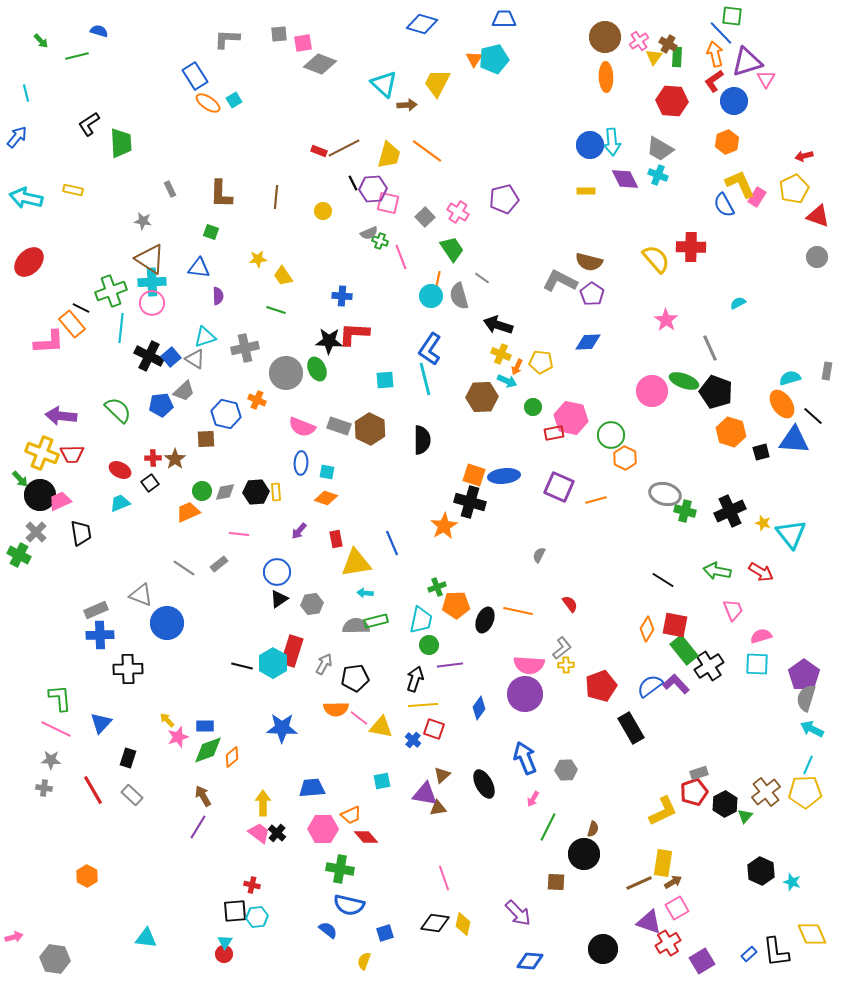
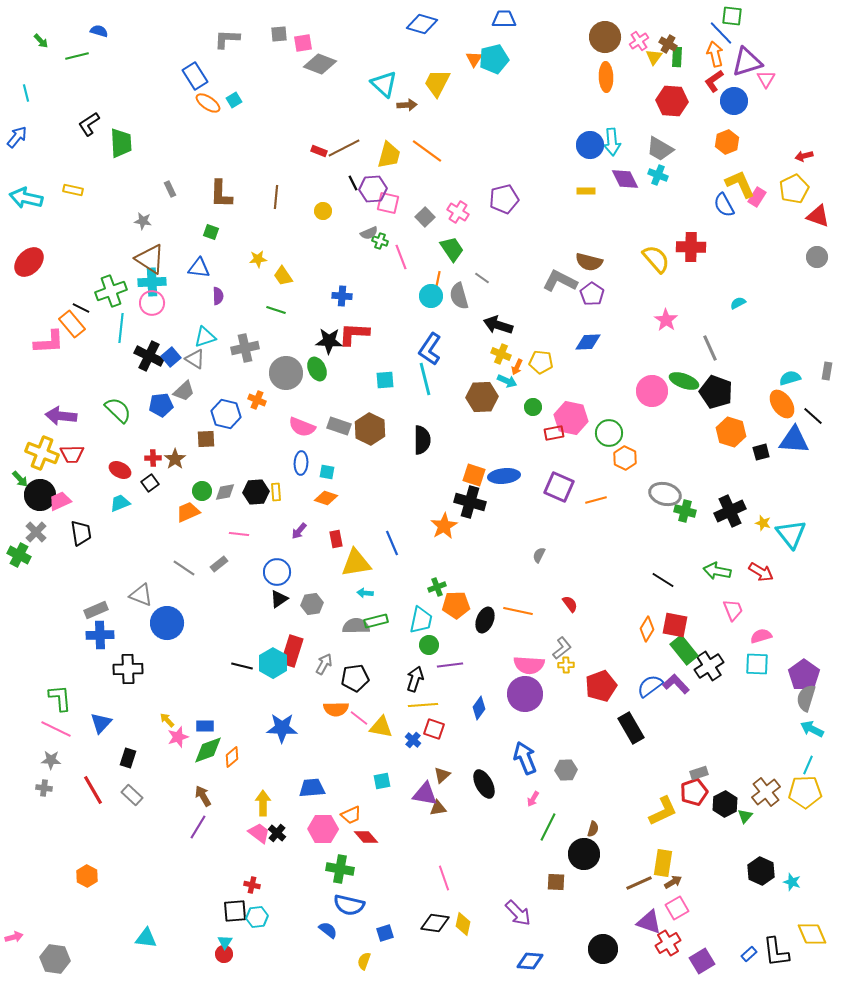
green circle at (611, 435): moved 2 px left, 2 px up
